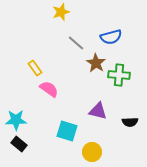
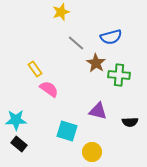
yellow rectangle: moved 1 px down
